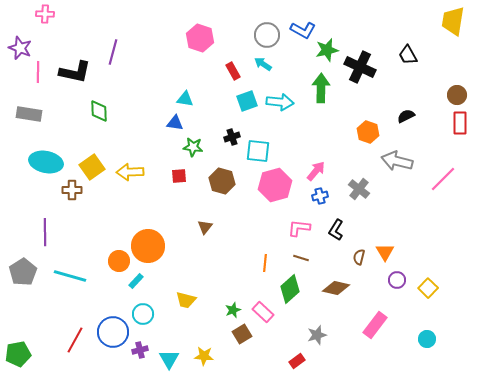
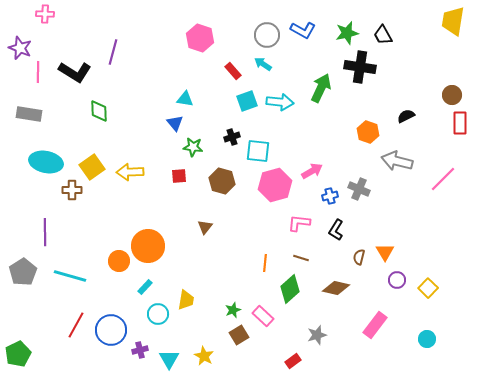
green star at (327, 50): moved 20 px right, 17 px up
black trapezoid at (408, 55): moved 25 px left, 20 px up
black cross at (360, 67): rotated 16 degrees counterclockwise
red rectangle at (233, 71): rotated 12 degrees counterclockwise
black L-shape at (75, 72): rotated 20 degrees clockwise
green arrow at (321, 88): rotated 24 degrees clockwise
brown circle at (457, 95): moved 5 px left
blue triangle at (175, 123): rotated 42 degrees clockwise
pink arrow at (316, 171): moved 4 px left; rotated 20 degrees clockwise
gray cross at (359, 189): rotated 15 degrees counterclockwise
blue cross at (320, 196): moved 10 px right
pink L-shape at (299, 228): moved 5 px up
cyan rectangle at (136, 281): moved 9 px right, 6 px down
yellow trapezoid at (186, 300): rotated 95 degrees counterclockwise
pink rectangle at (263, 312): moved 4 px down
cyan circle at (143, 314): moved 15 px right
blue circle at (113, 332): moved 2 px left, 2 px up
brown square at (242, 334): moved 3 px left, 1 px down
red line at (75, 340): moved 1 px right, 15 px up
green pentagon at (18, 354): rotated 15 degrees counterclockwise
yellow star at (204, 356): rotated 24 degrees clockwise
red rectangle at (297, 361): moved 4 px left
